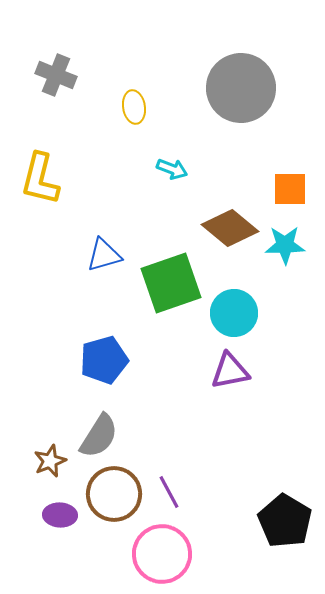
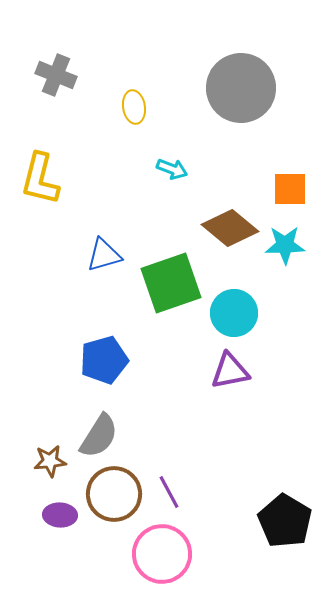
brown star: rotated 16 degrees clockwise
